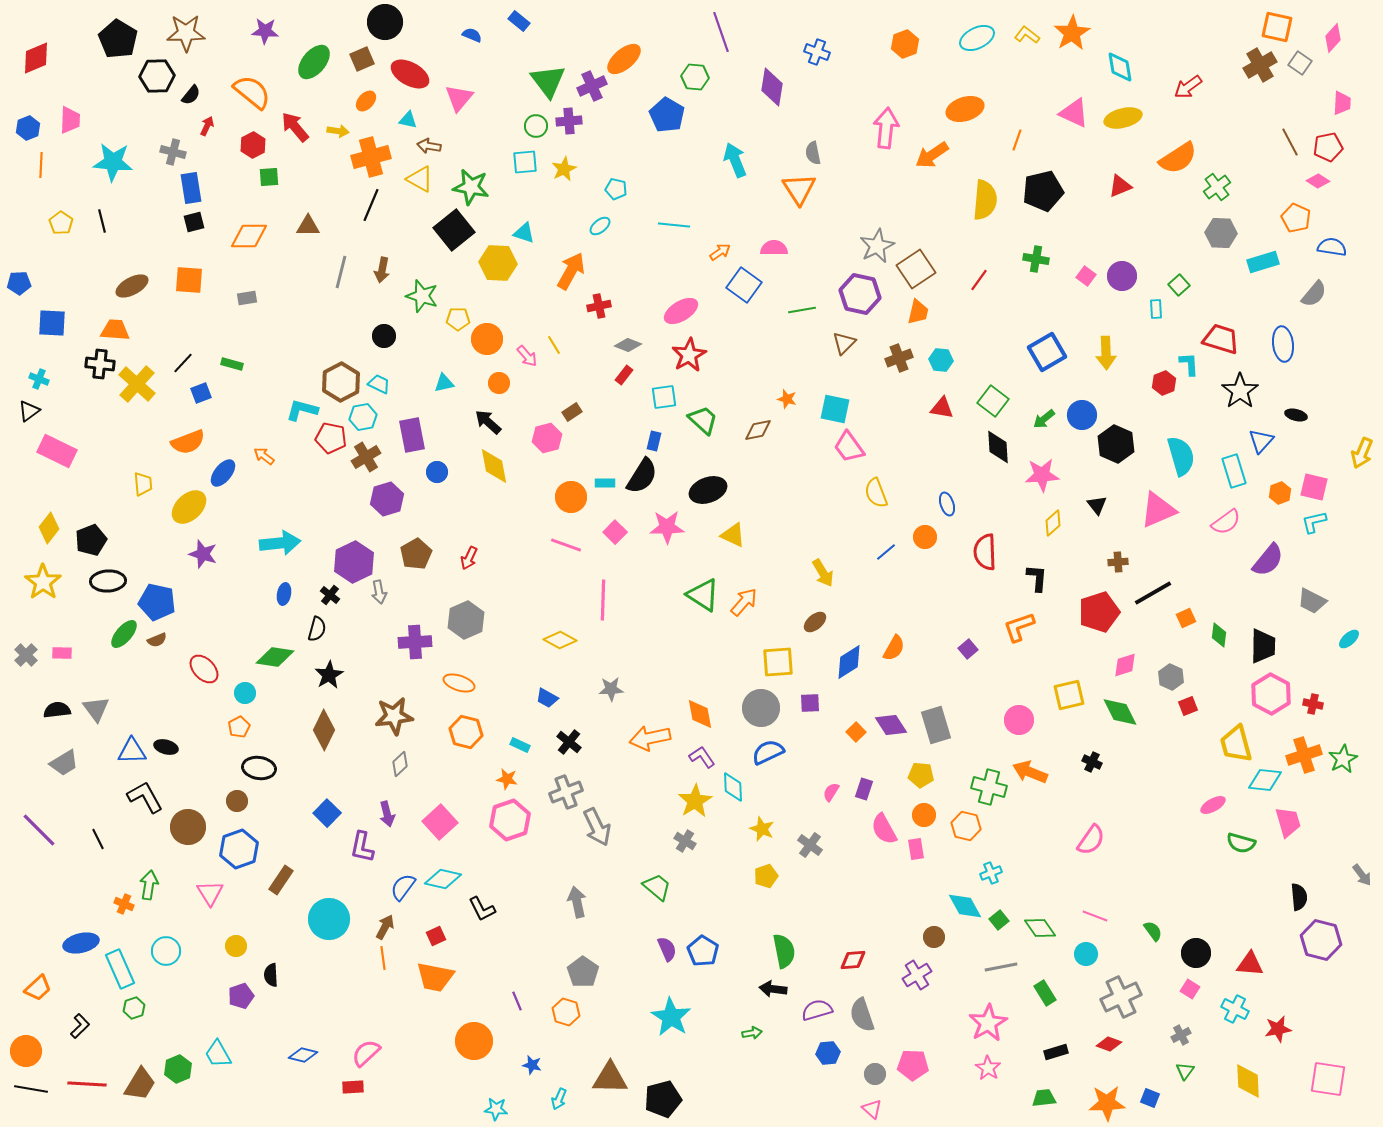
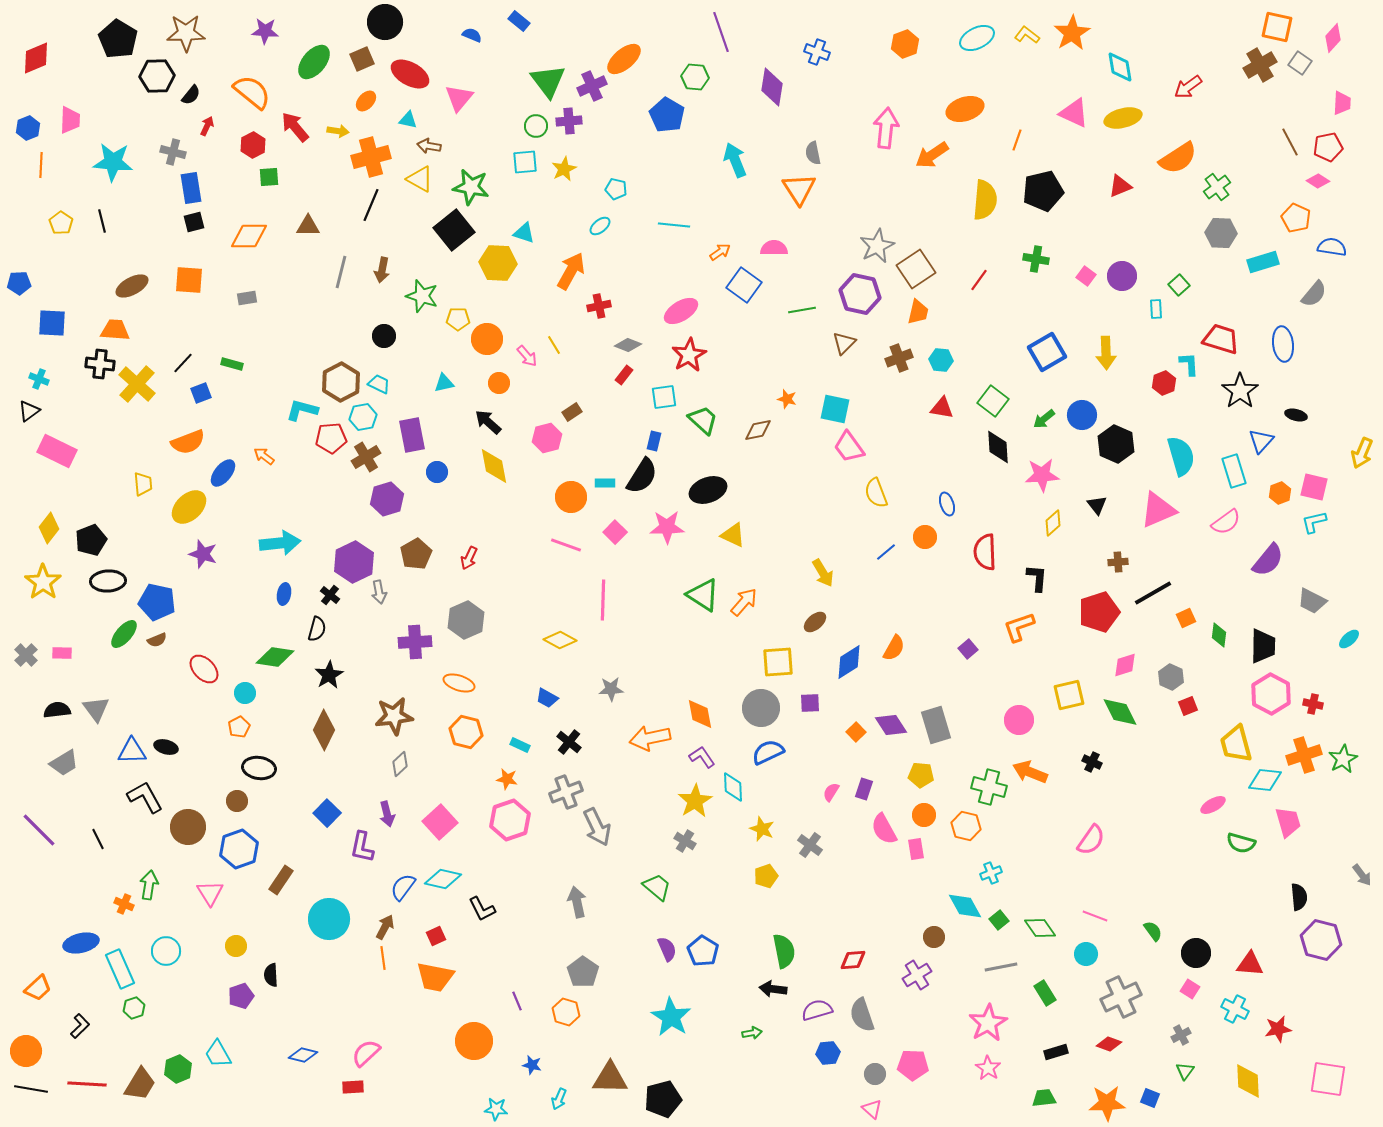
red pentagon at (331, 438): rotated 16 degrees counterclockwise
